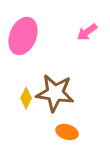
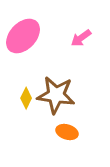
pink arrow: moved 6 px left, 6 px down
pink ellipse: rotated 21 degrees clockwise
brown star: moved 1 px right, 2 px down
